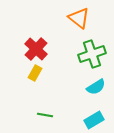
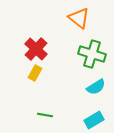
green cross: rotated 36 degrees clockwise
